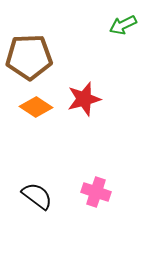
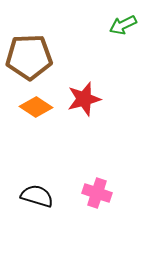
pink cross: moved 1 px right, 1 px down
black semicircle: rotated 20 degrees counterclockwise
